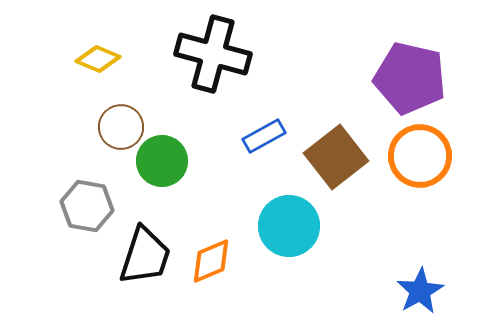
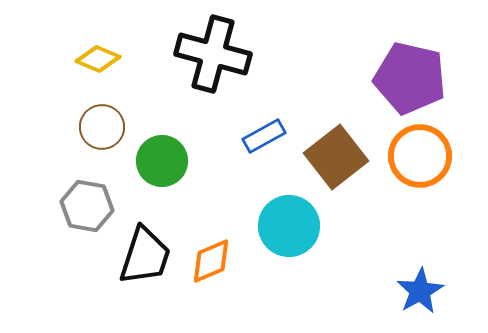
brown circle: moved 19 px left
